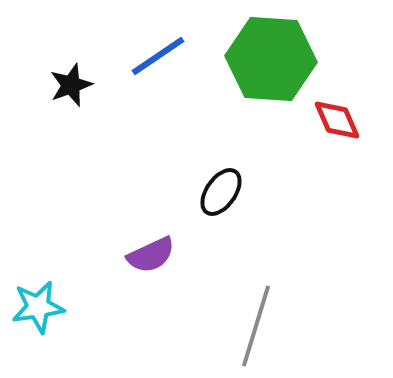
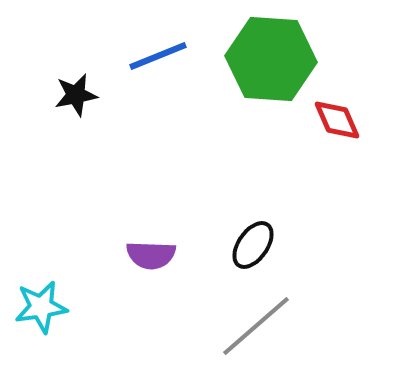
blue line: rotated 12 degrees clockwise
black star: moved 5 px right, 10 px down; rotated 9 degrees clockwise
black ellipse: moved 32 px right, 53 px down
purple semicircle: rotated 27 degrees clockwise
cyan star: moved 3 px right
gray line: rotated 32 degrees clockwise
